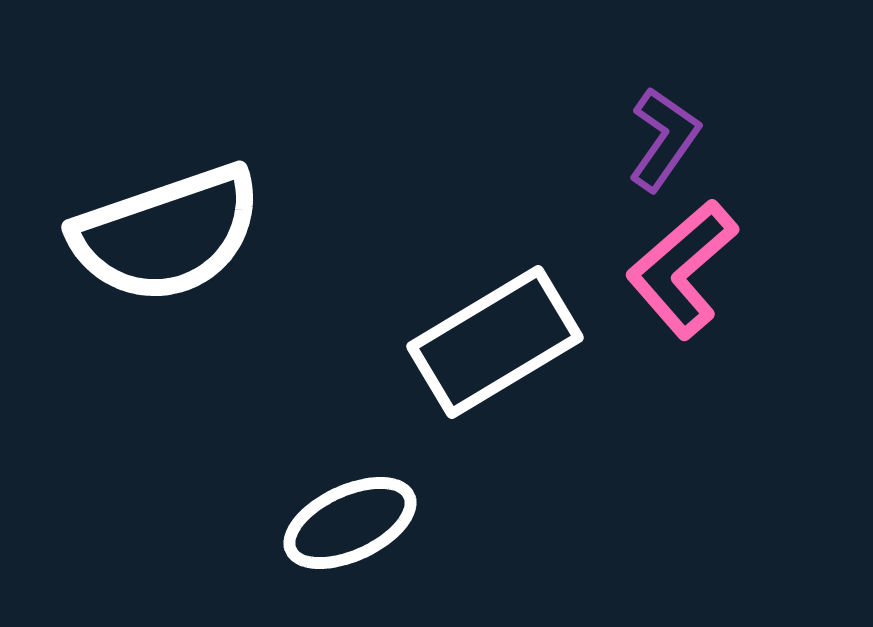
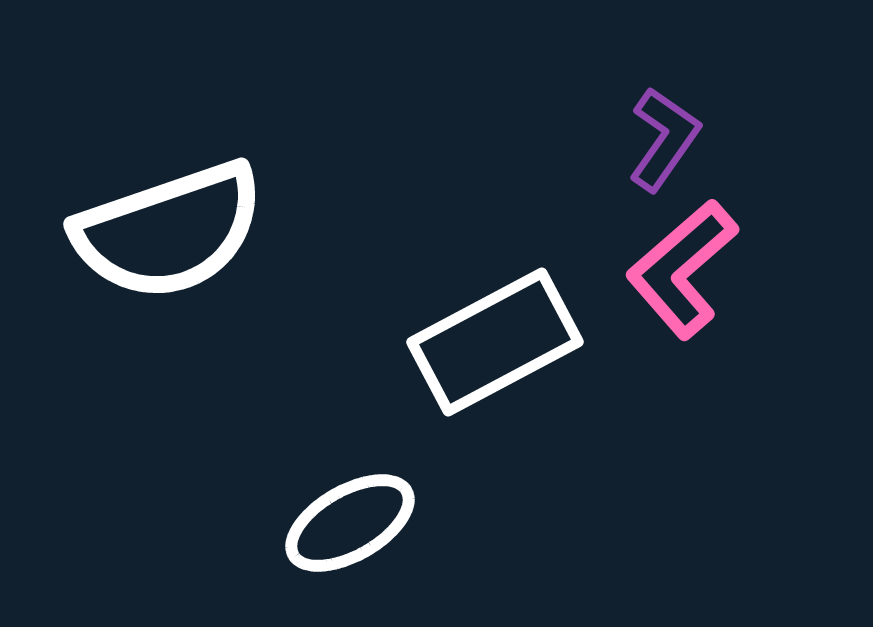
white semicircle: moved 2 px right, 3 px up
white rectangle: rotated 3 degrees clockwise
white ellipse: rotated 5 degrees counterclockwise
